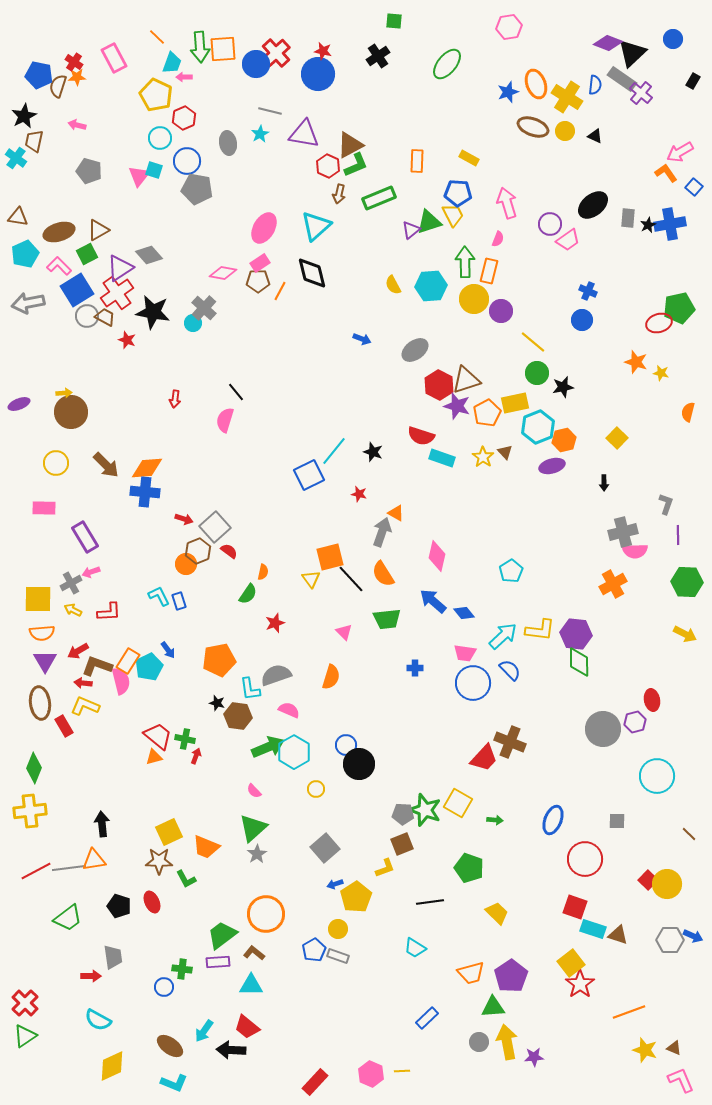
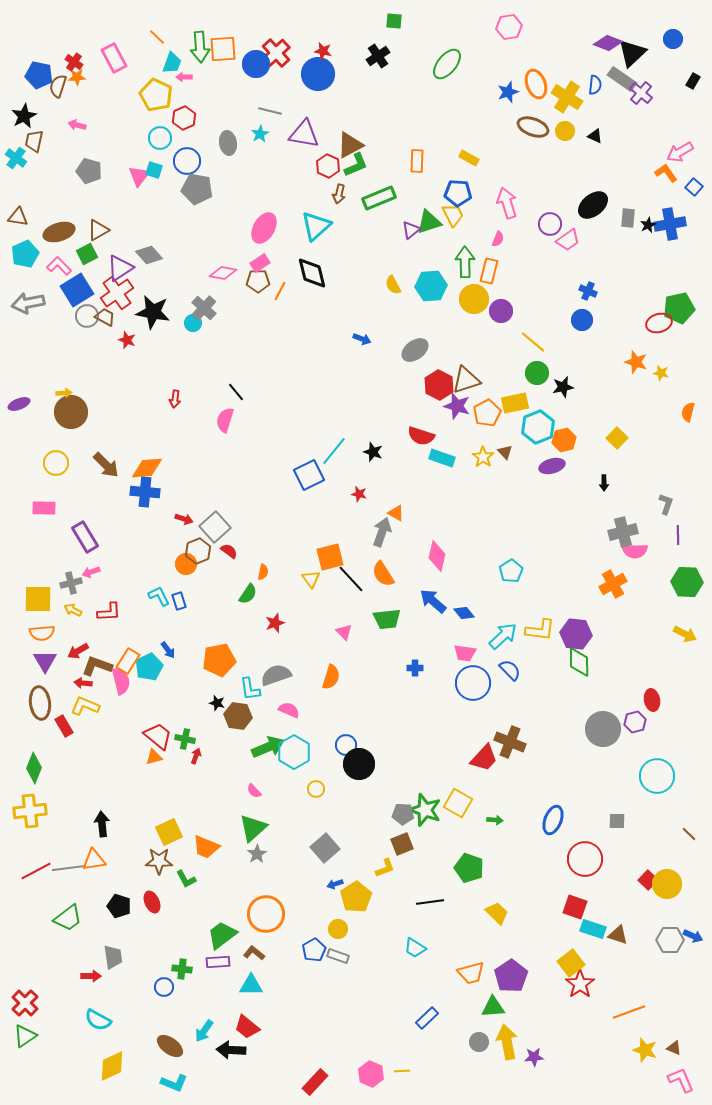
gray cross at (71, 583): rotated 15 degrees clockwise
